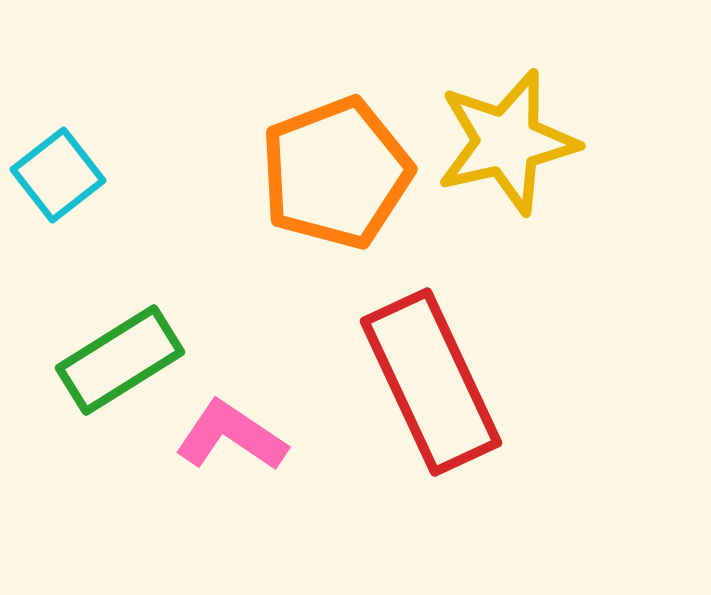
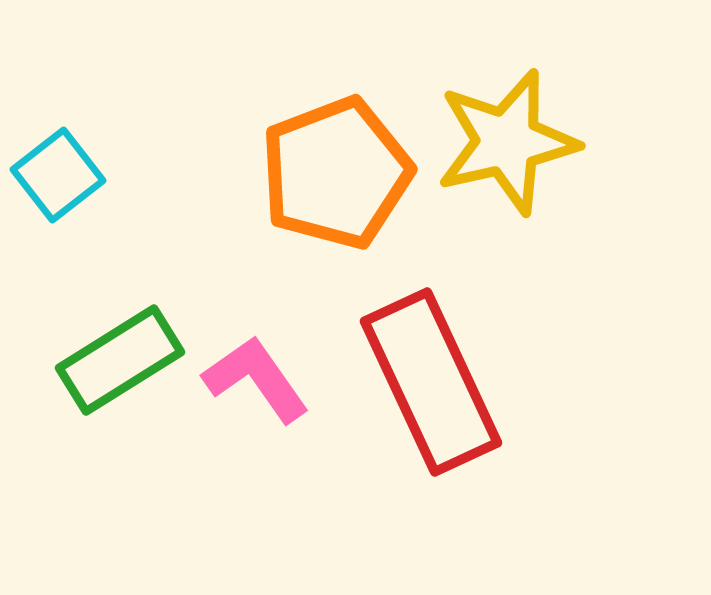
pink L-shape: moved 25 px right, 57 px up; rotated 21 degrees clockwise
